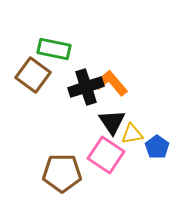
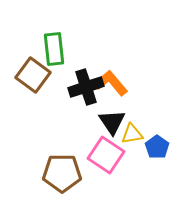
green rectangle: rotated 72 degrees clockwise
